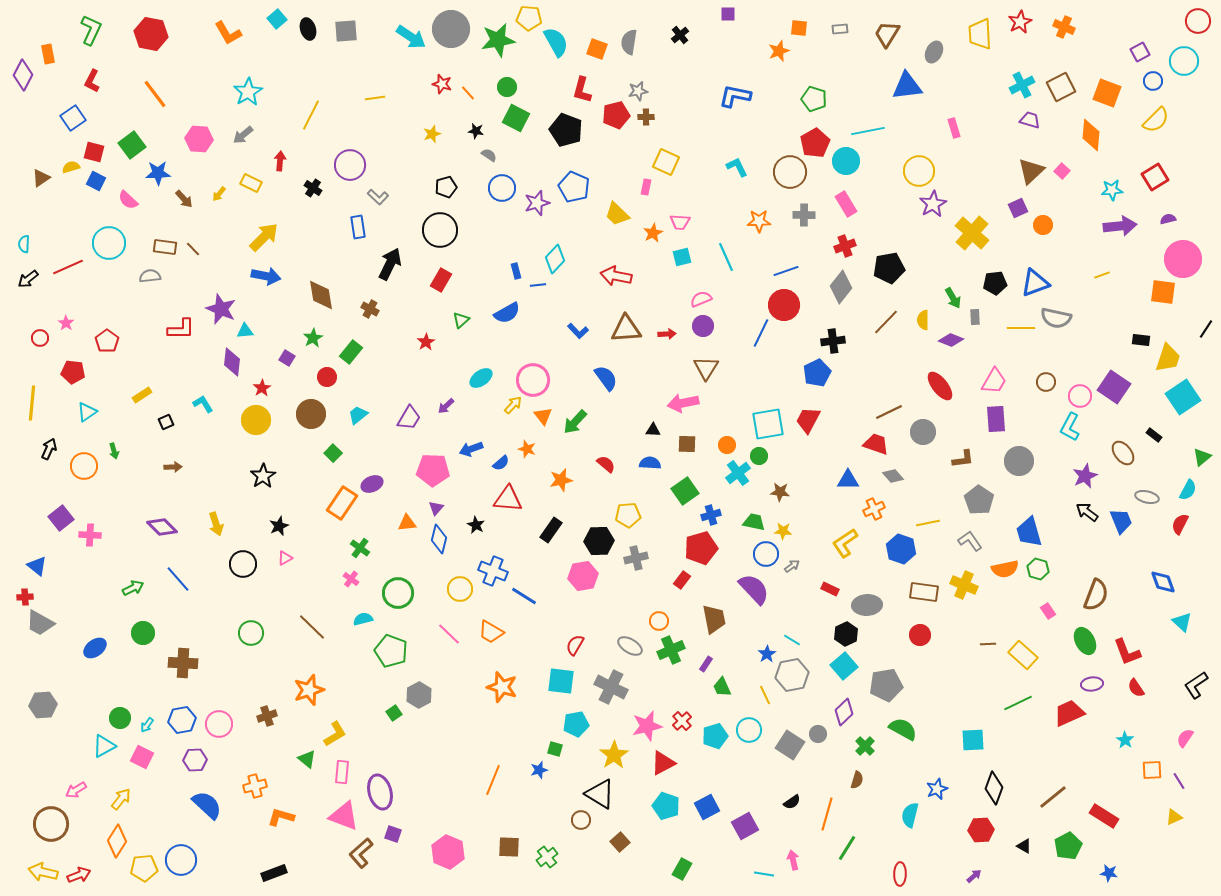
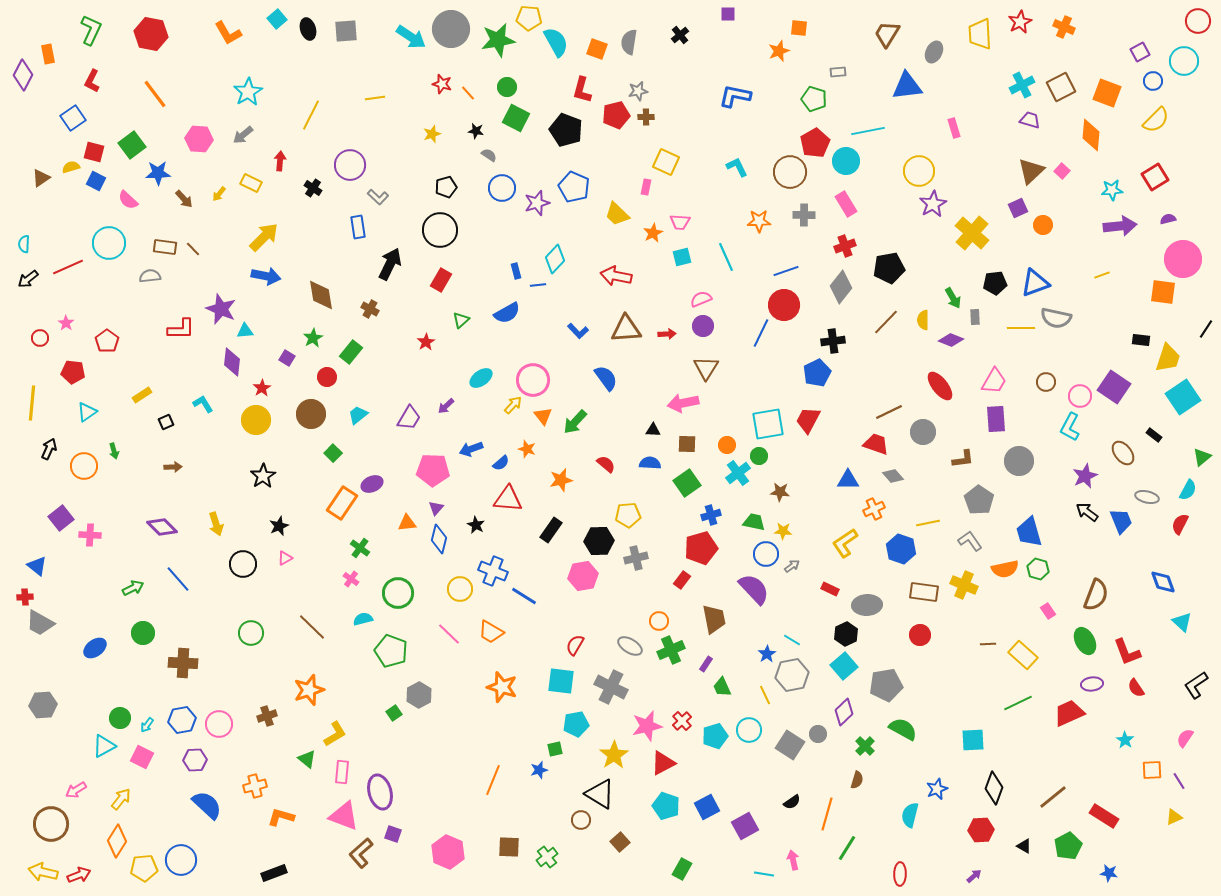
gray rectangle at (840, 29): moved 2 px left, 43 px down
green square at (685, 491): moved 2 px right, 8 px up
green square at (555, 749): rotated 28 degrees counterclockwise
